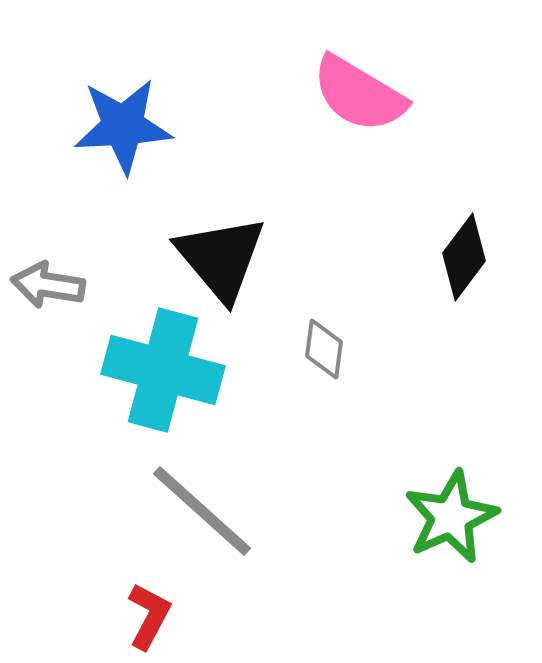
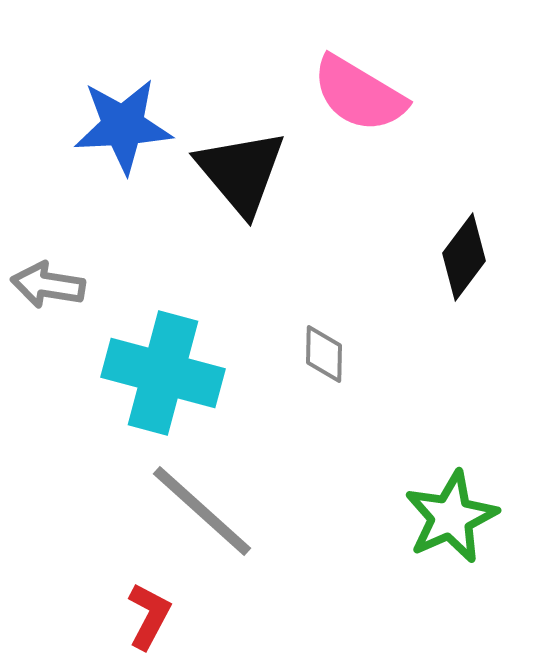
black triangle: moved 20 px right, 86 px up
gray diamond: moved 5 px down; rotated 6 degrees counterclockwise
cyan cross: moved 3 px down
